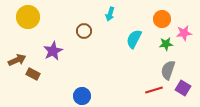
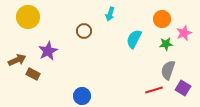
pink star: rotated 14 degrees counterclockwise
purple star: moved 5 px left
